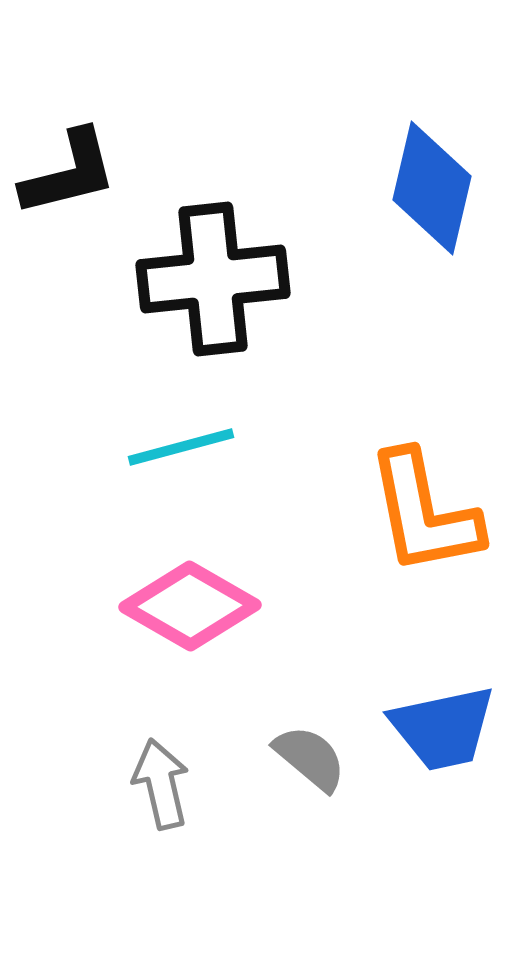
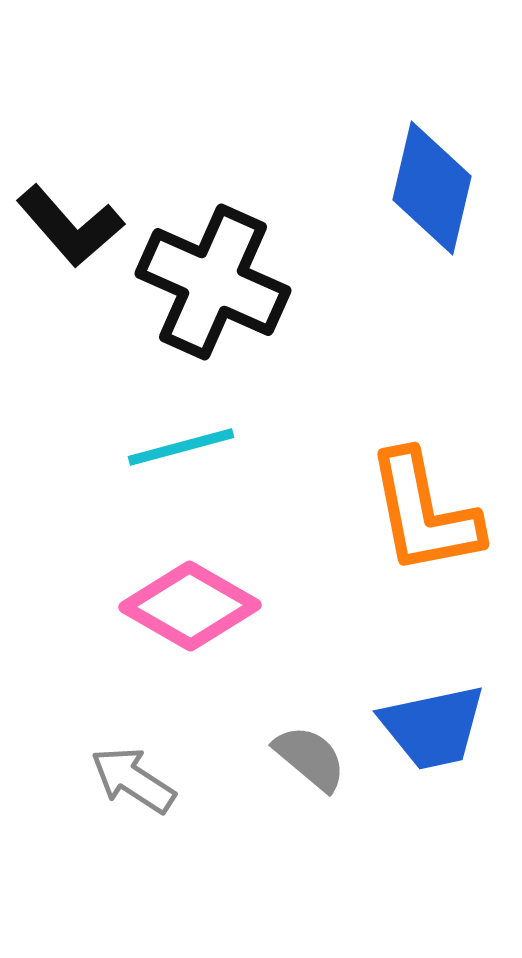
black L-shape: moved 1 px right, 53 px down; rotated 63 degrees clockwise
black cross: moved 3 px down; rotated 30 degrees clockwise
blue trapezoid: moved 10 px left, 1 px up
gray arrow: moved 28 px left, 4 px up; rotated 44 degrees counterclockwise
